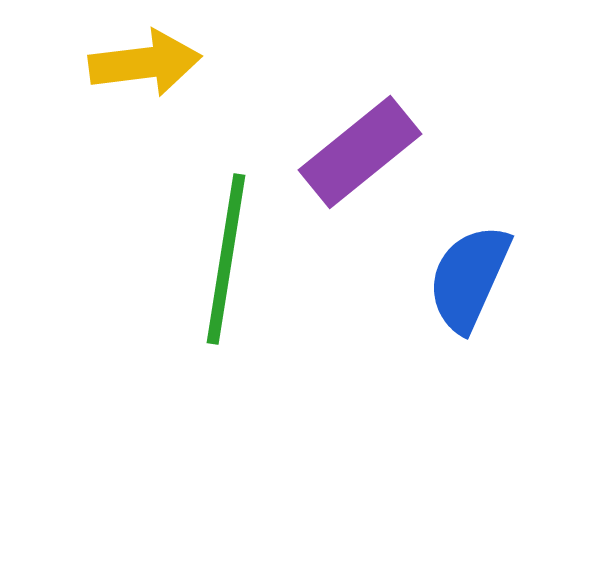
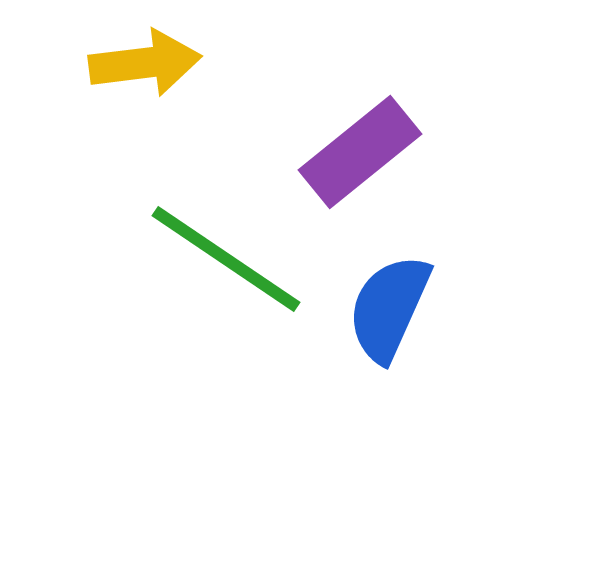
green line: rotated 65 degrees counterclockwise
blue semicircle: moved 80 px left, 30 px down
